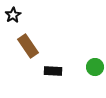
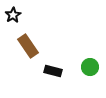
green circle: moved 5 px left
black rectangle: rotated 12 degrees clockwise
